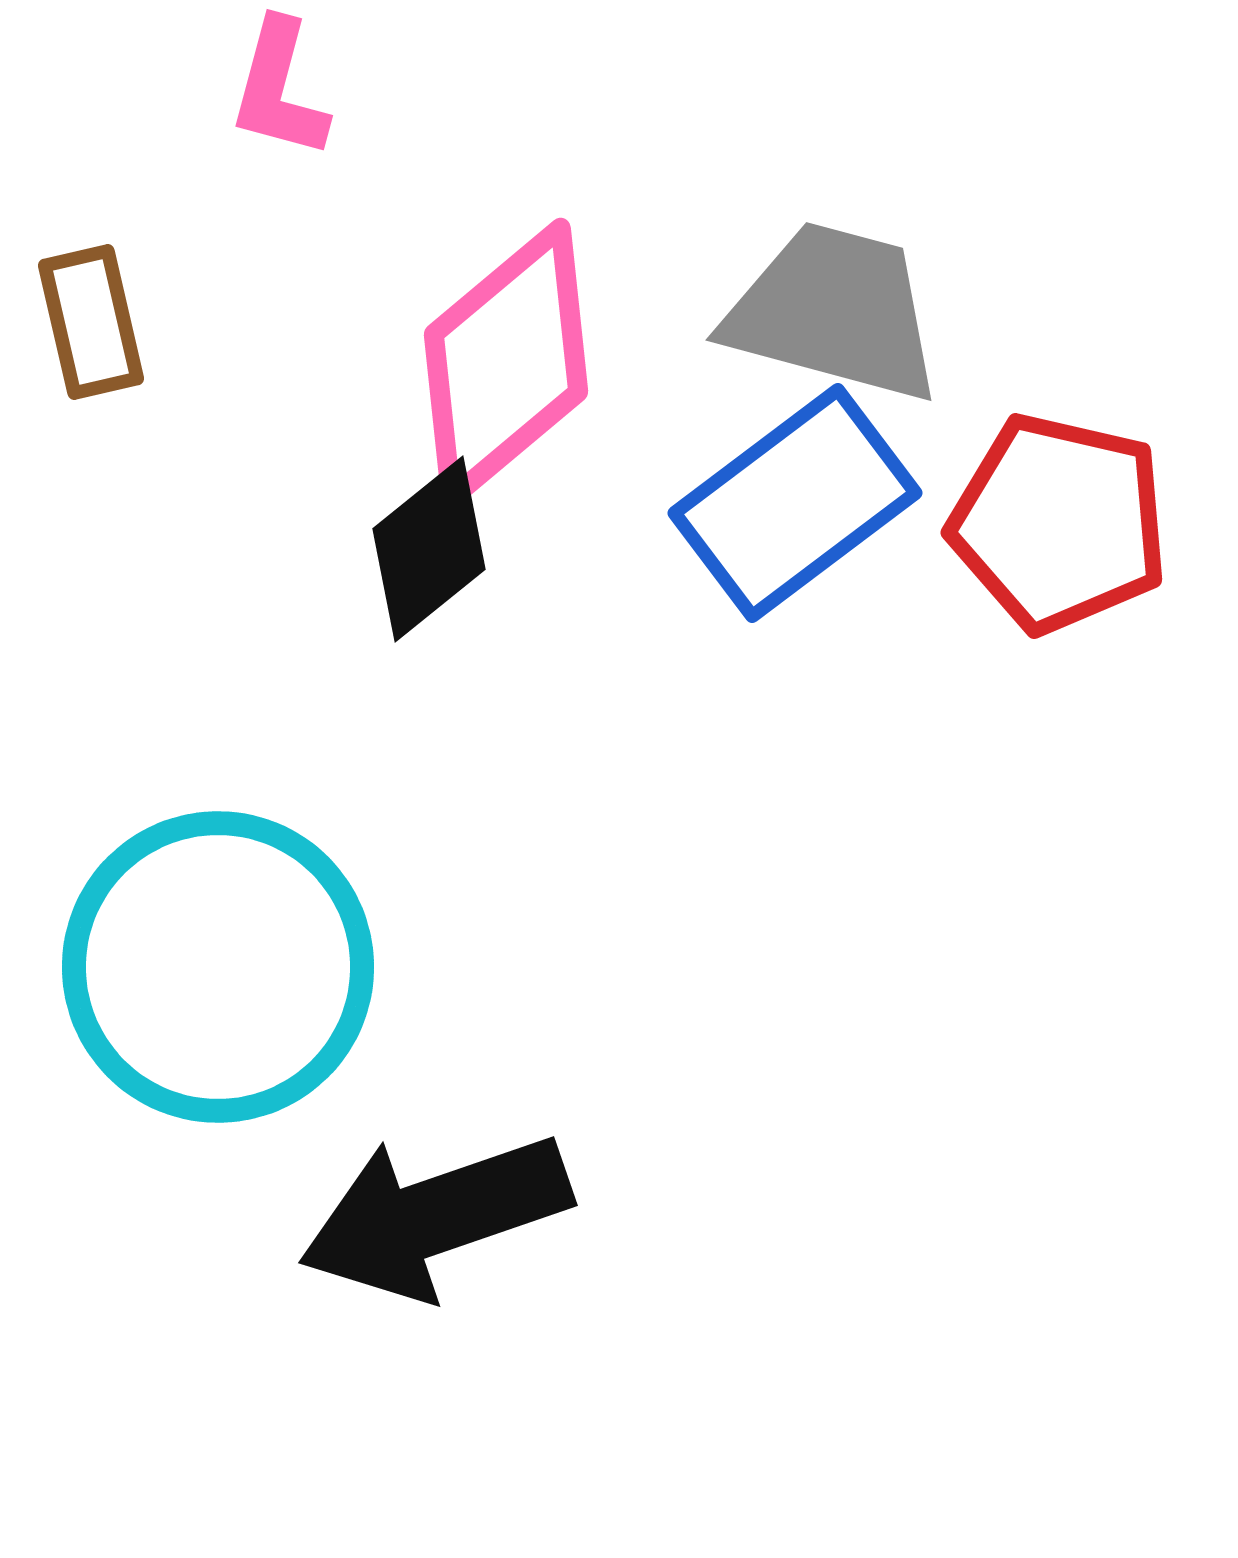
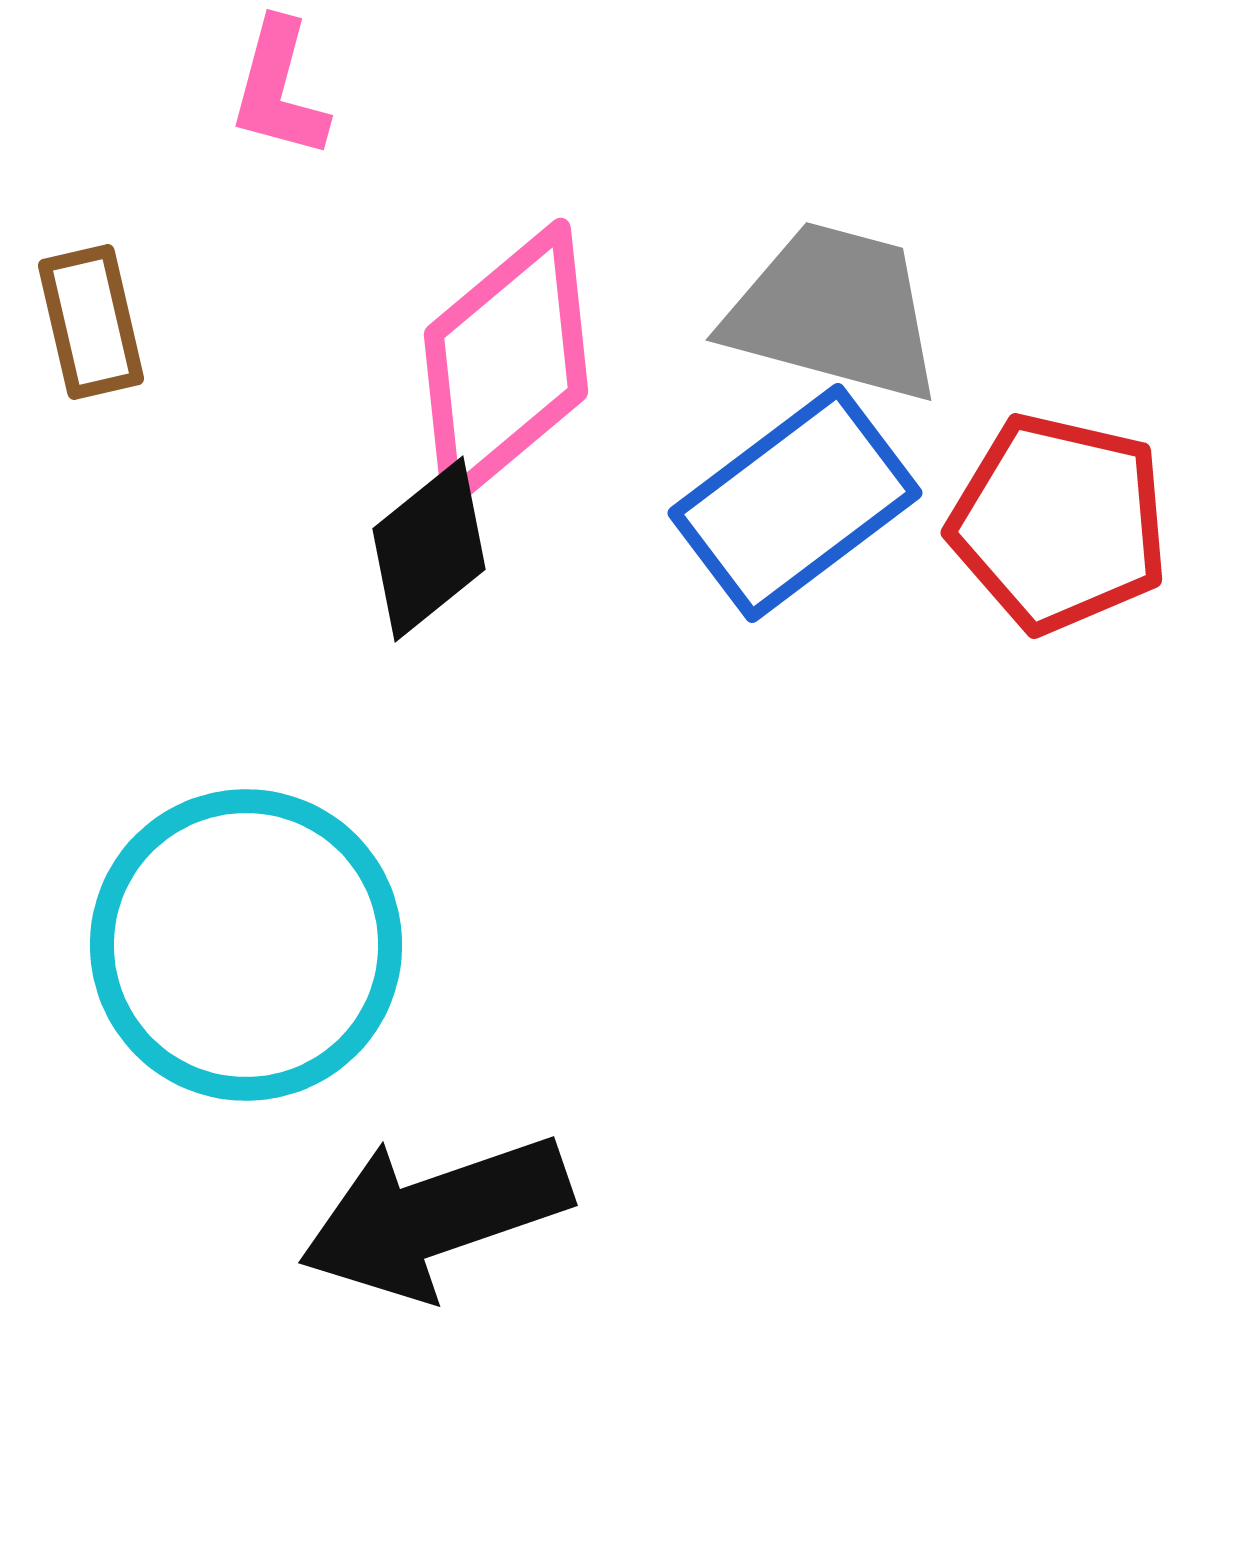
cyan circle: moved 28 px right, 22 px up
